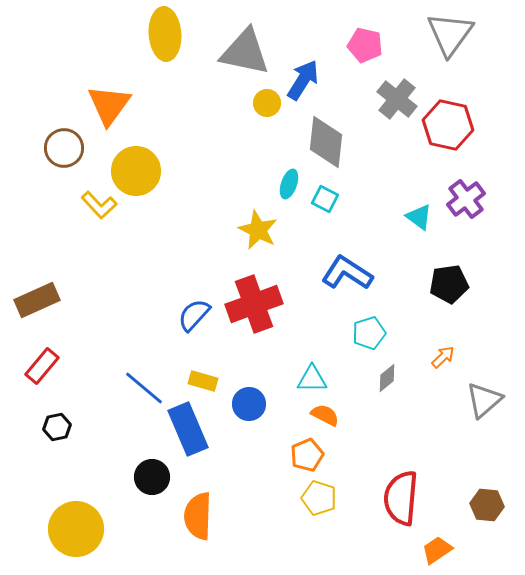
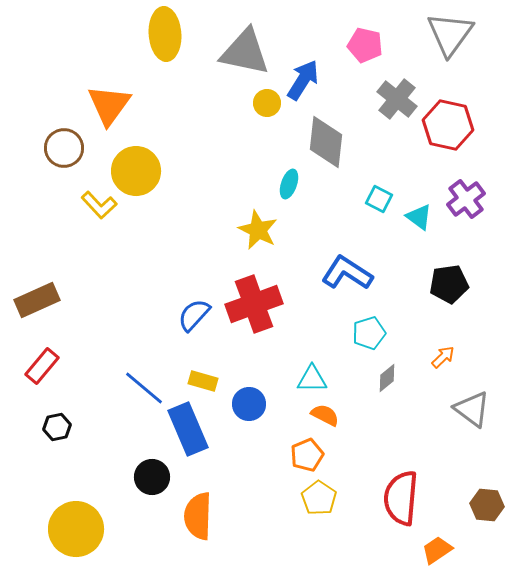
cyan square at (325, 199): moved 54 px right
gray triangle at (484, 400): moved 12 px left, 9 px down; rotated 42 degrees counterclockwise
yellow pentagon at (319, 498): rotated 16 degrees clockwise
